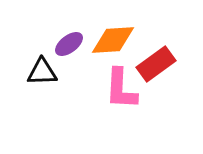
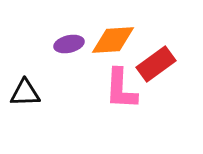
purple ellipse: rotated 24 degrees clockwise
black triangle: moved 17 px left, 21 px down
